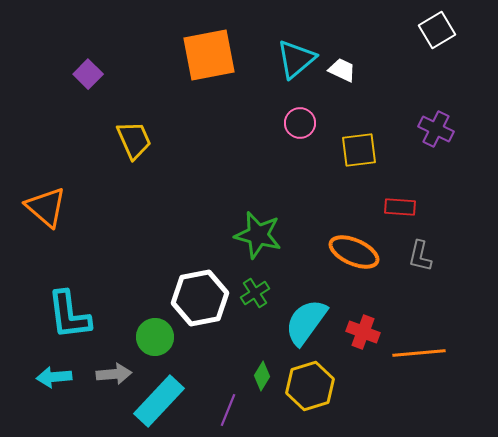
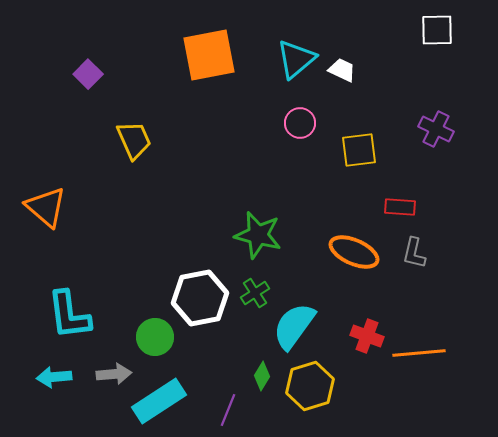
white square: rotated 30 degrees clockwise
gray L-shape: moved 6 px left, 3 px up
cyan semicircle: moved 12 px left, 4 px down
red cross: moved 4 px right, 4 px down
cyan rectangle: rotated 14 degrees clockwise
